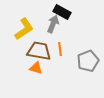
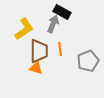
brown trapezoid: rotated 80 degrees clockwise
